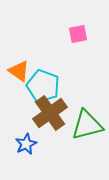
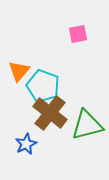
orange triangle: rotated 35 degrees clockwise
brown cross: rotated 16 degrees counterclockwise
